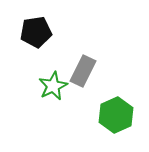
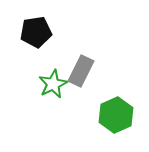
gray rectangle: moved 2 px left
green star: moved 2 px up
